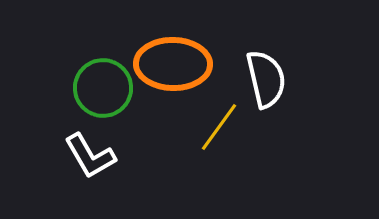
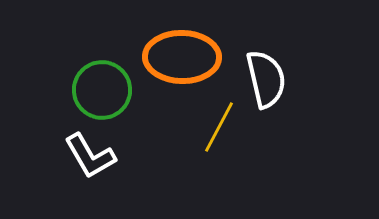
orange ellipse: moved 9 px right, 7 px up
green circle: moved 1 px left, 2 px down
yellow line: rotated 8 degrees counterclockwise
